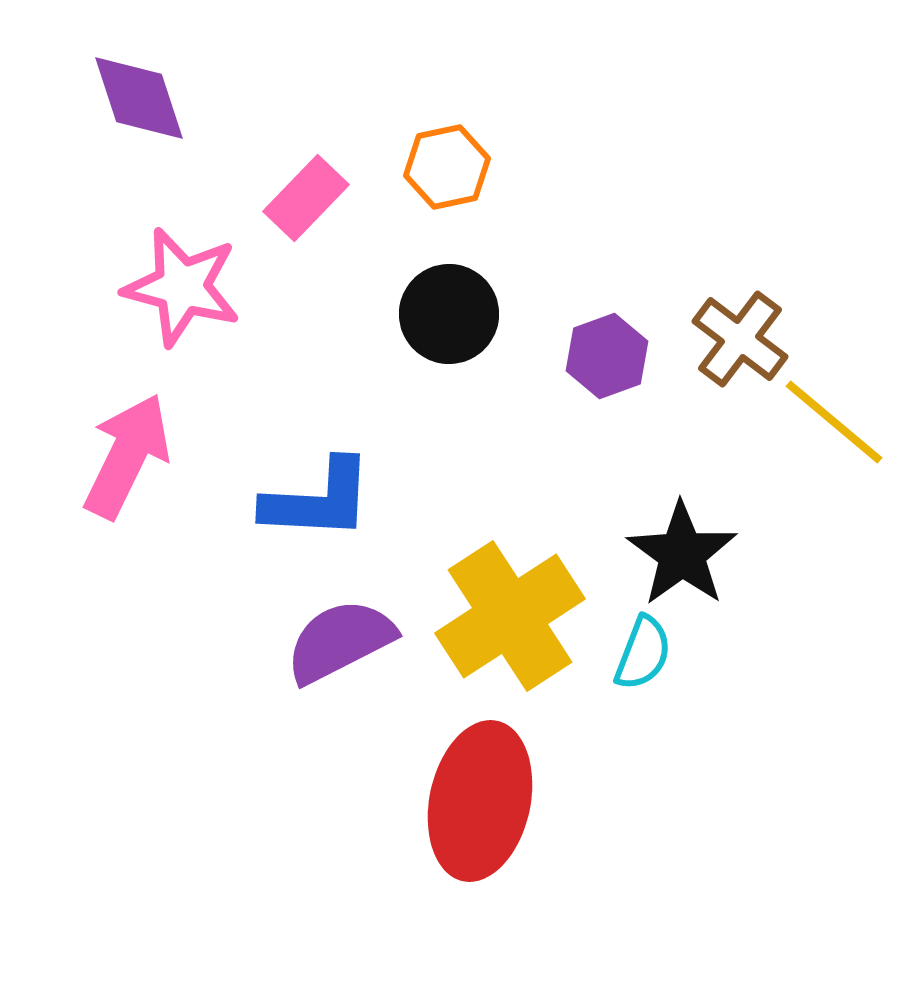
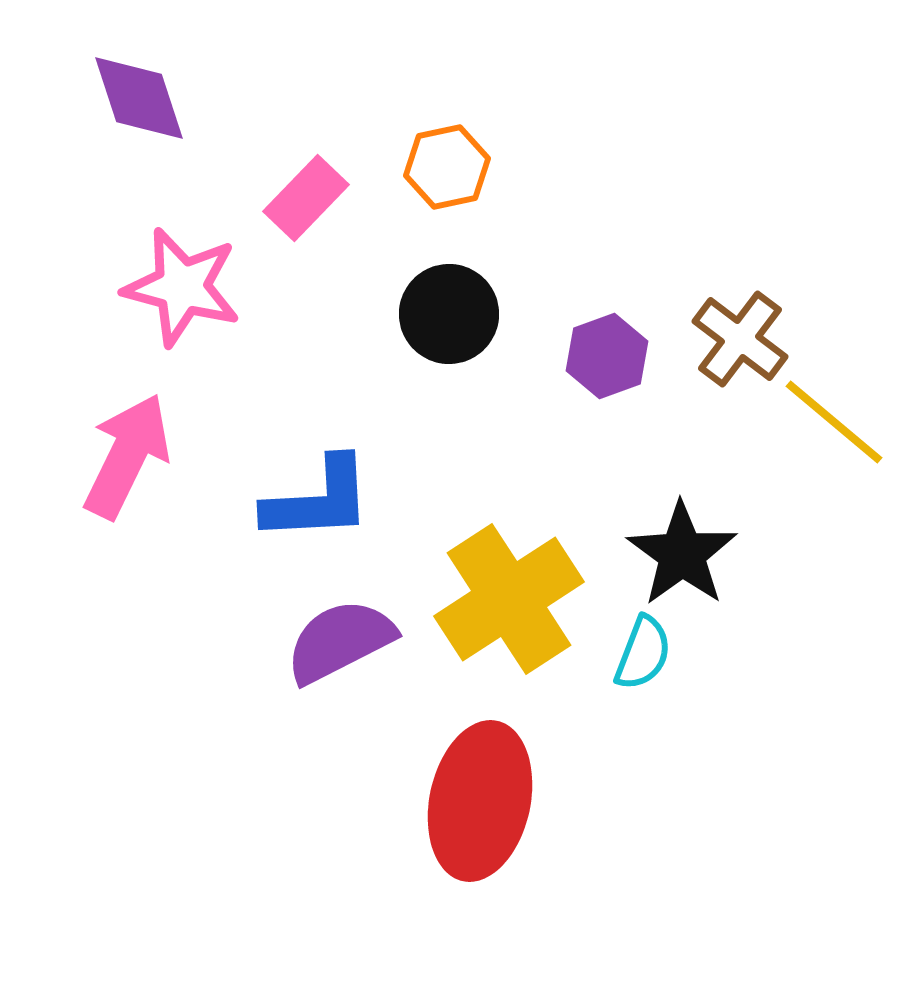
blue L-shape: rotated 6 degrees counterclockwise
yellow cross: moved 1 px left, 17 px up
